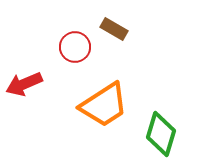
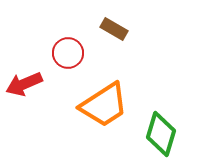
red circle: moved 7 px left, 6 px down
